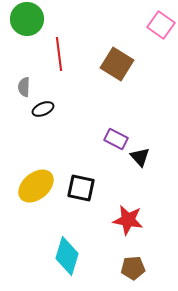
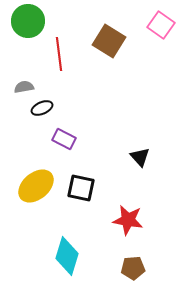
green circle: moved 1 px right, 2 px down
brown square: moved 8 px left, 23 px up
gray semicircle: rotated 78 degrees clockwise
black ellipse: moved 1 px left, 1 px up
purple rectangle: moved 52 px left
